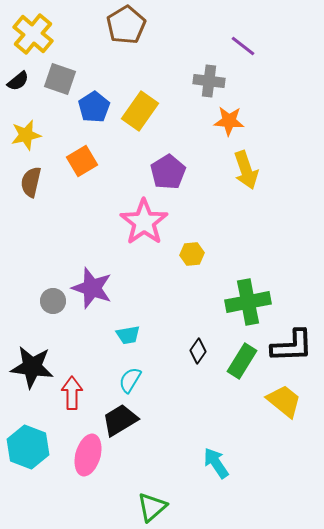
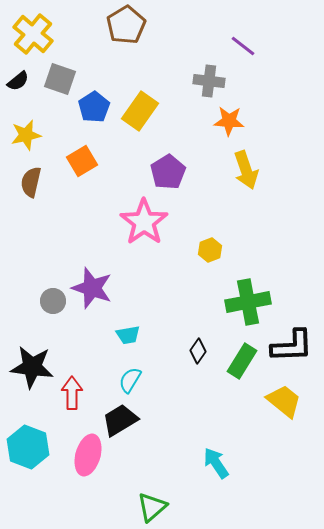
yellow hexagon: moved 18 px right, 4 px up; rotated 15 degrees counterclockwise
